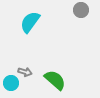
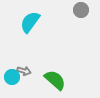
gray arrow: moved 1 px left, 1 px up
cyan circle: moved 1 px right, 6 px up
